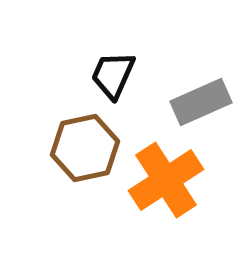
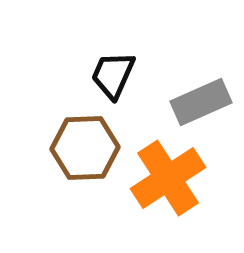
brown hexagon: rotated 10 degrees clockwise
orange cross: moved 2 px right, 2 px up
